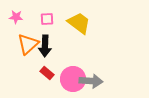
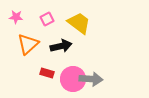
pink square: rotated 24 degrees counterclockwise
black arrow: moved 16 px right; rotated 105 degrees counterclockwise
red rectangle: rotated 24 degrees counterclockwise
gray arrow: moved 2 px up
